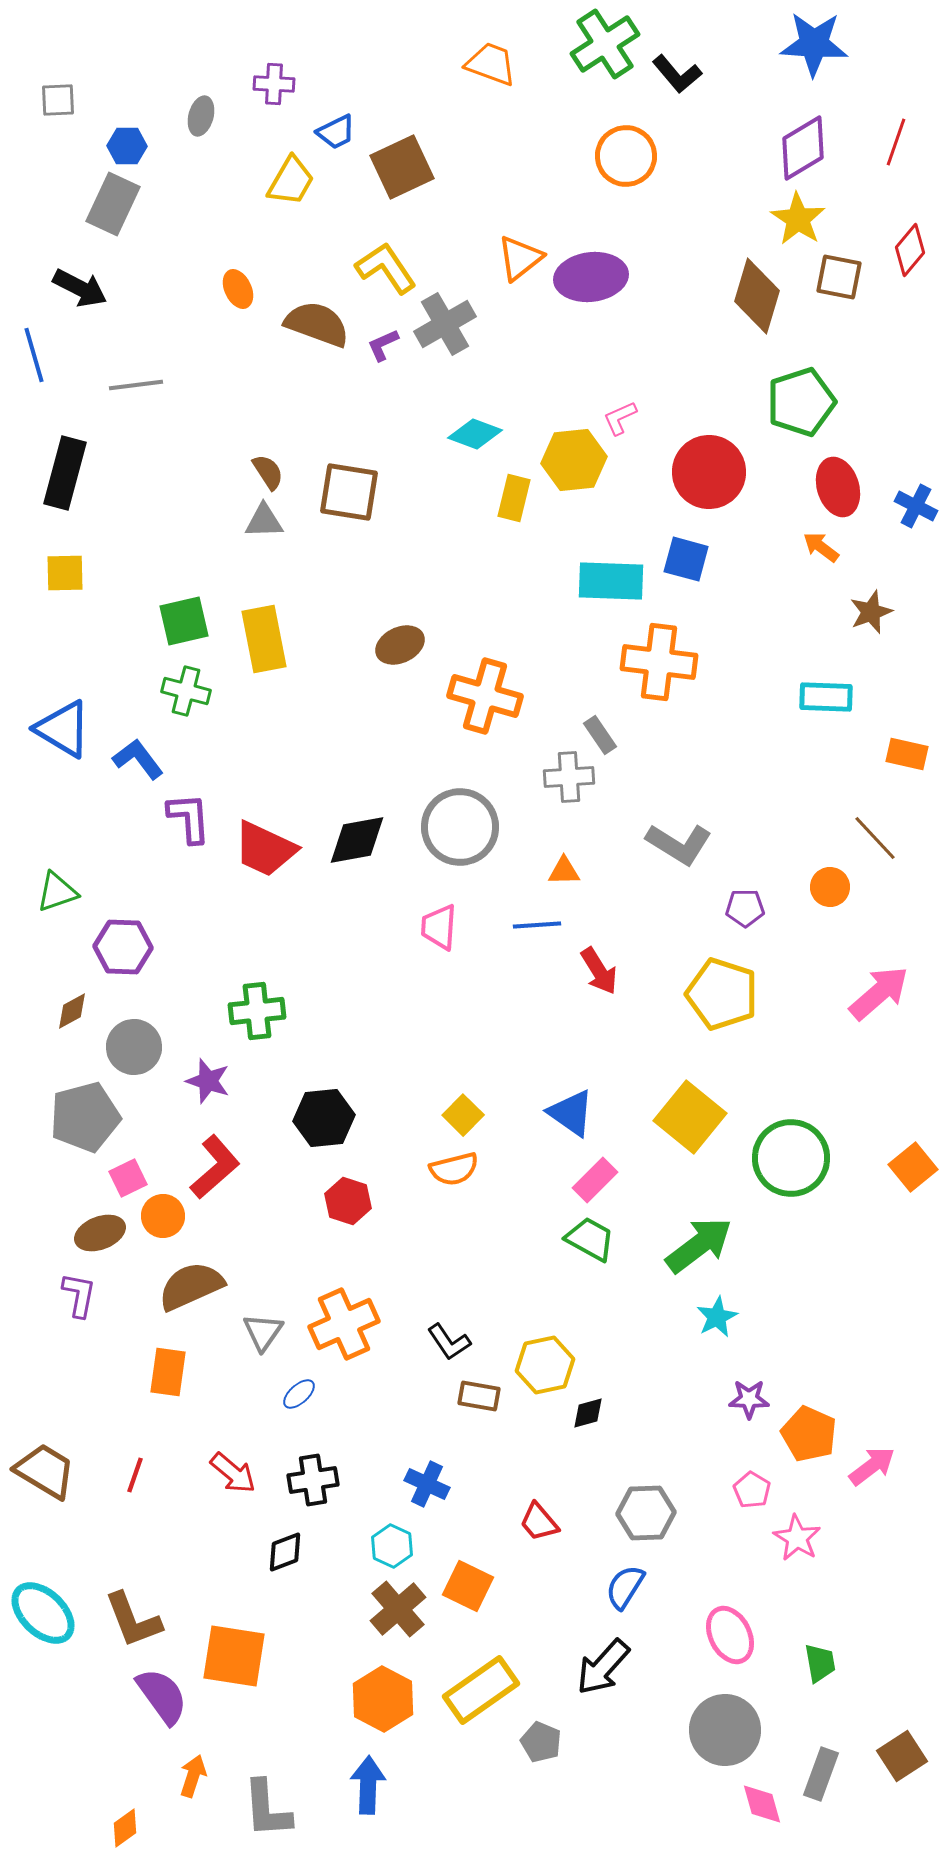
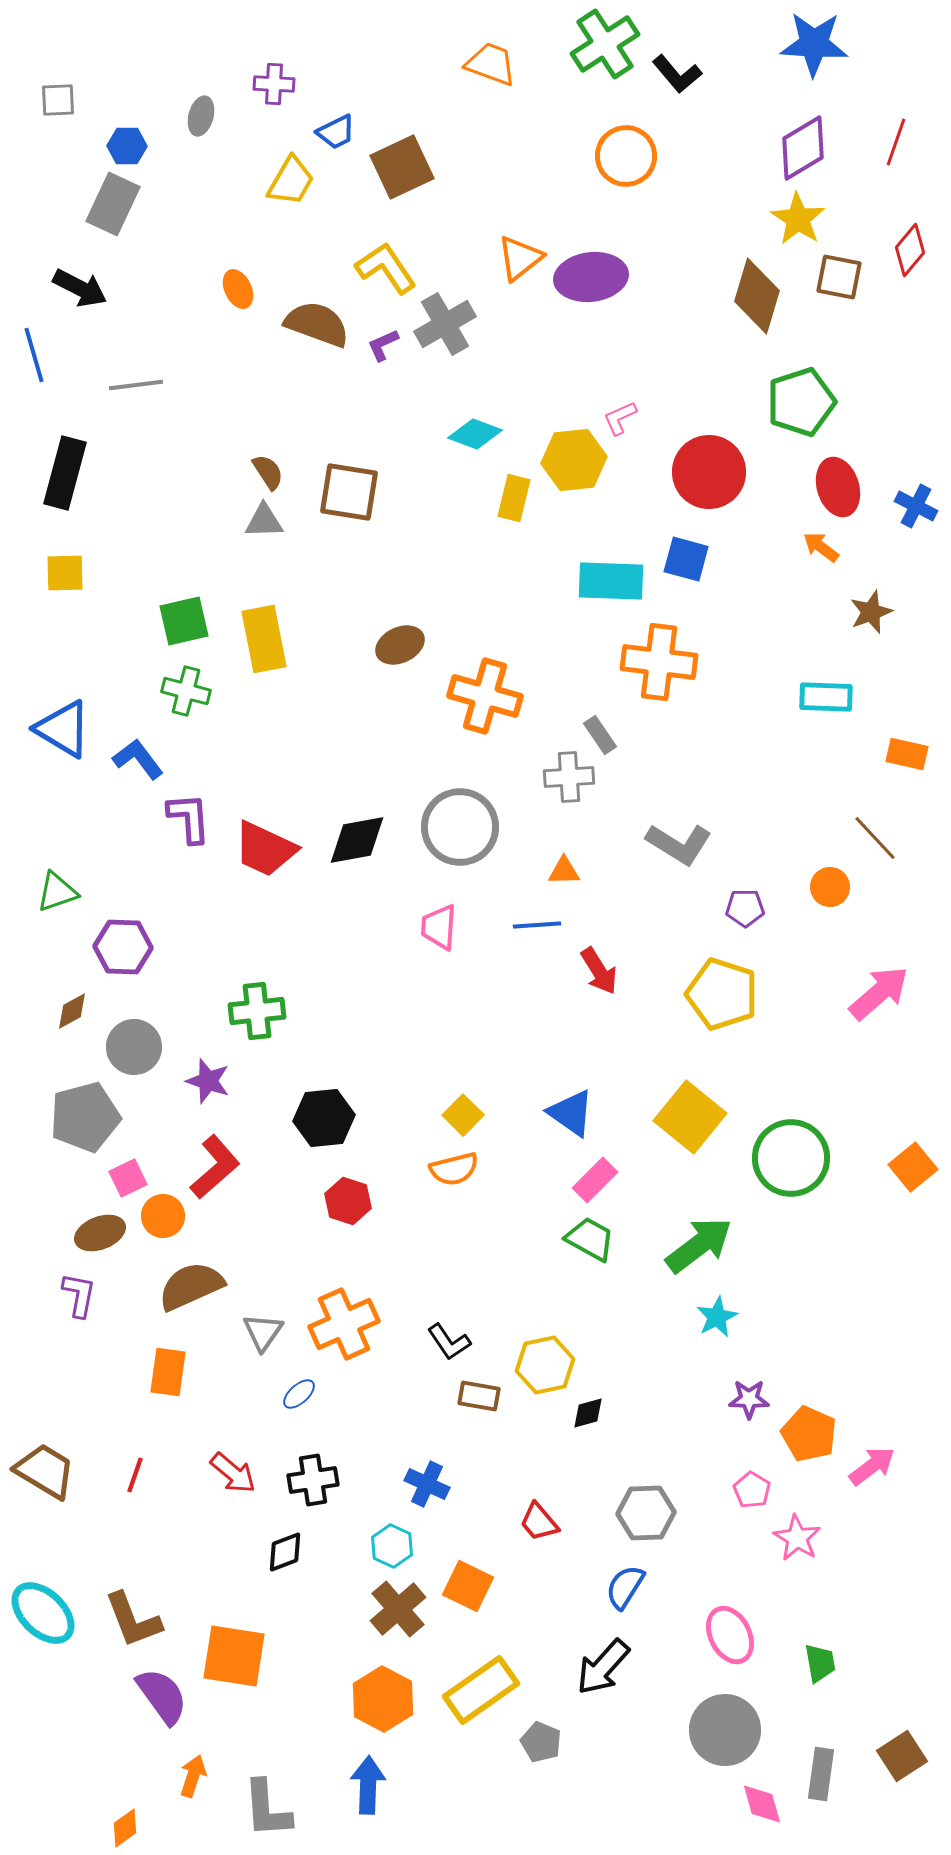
gray rectangle at (821, 1774): rotated 12 degrees counterclockwise
